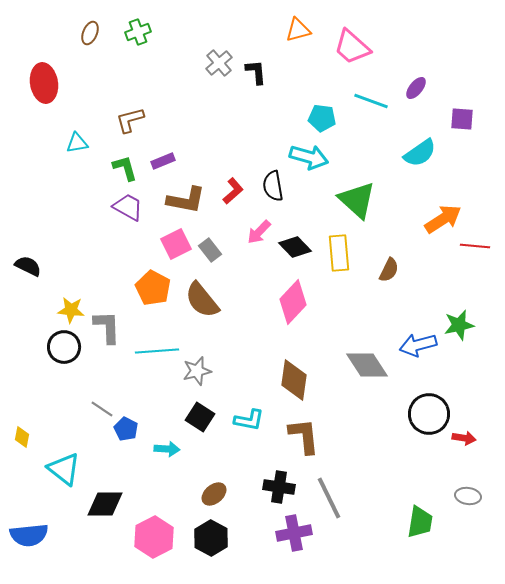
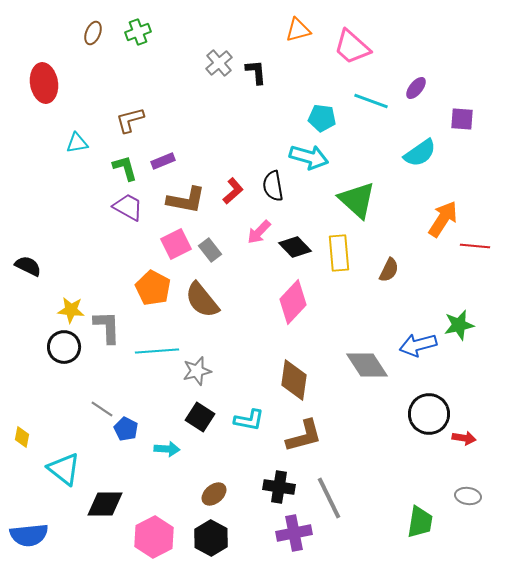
brown ellipse at (90, 33): moved 3 px right
orange arrow at (443, 219): rotated 24 degrees counterclockwise
brown L-shape at (304, 436): rotated 81 degrees clockwise
